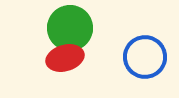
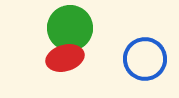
blue circle: moved 2 px down
